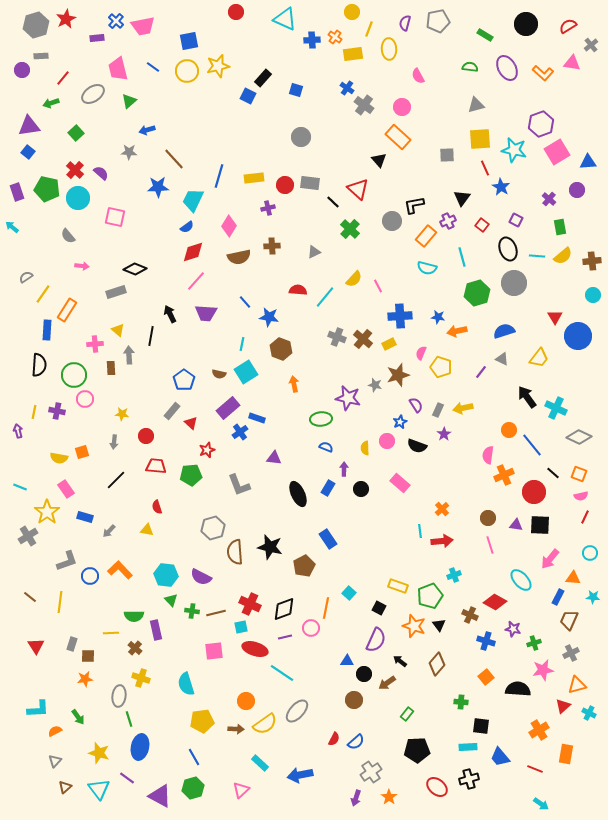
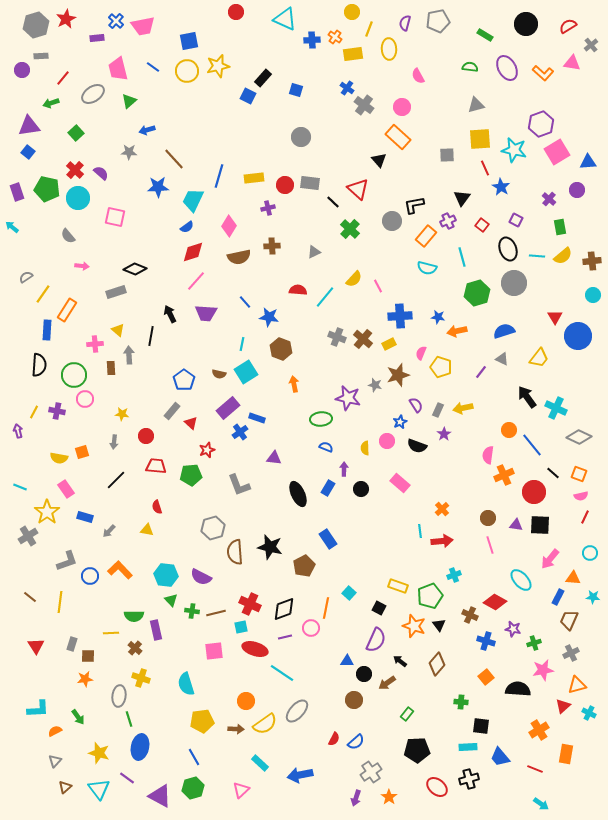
yellow line at (34, 412): rotated 16 degrees clockwise
